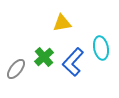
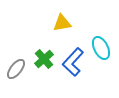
cyan ellipse: rotated 15 degrees counterclockwise
green cross: moved 2 px down
